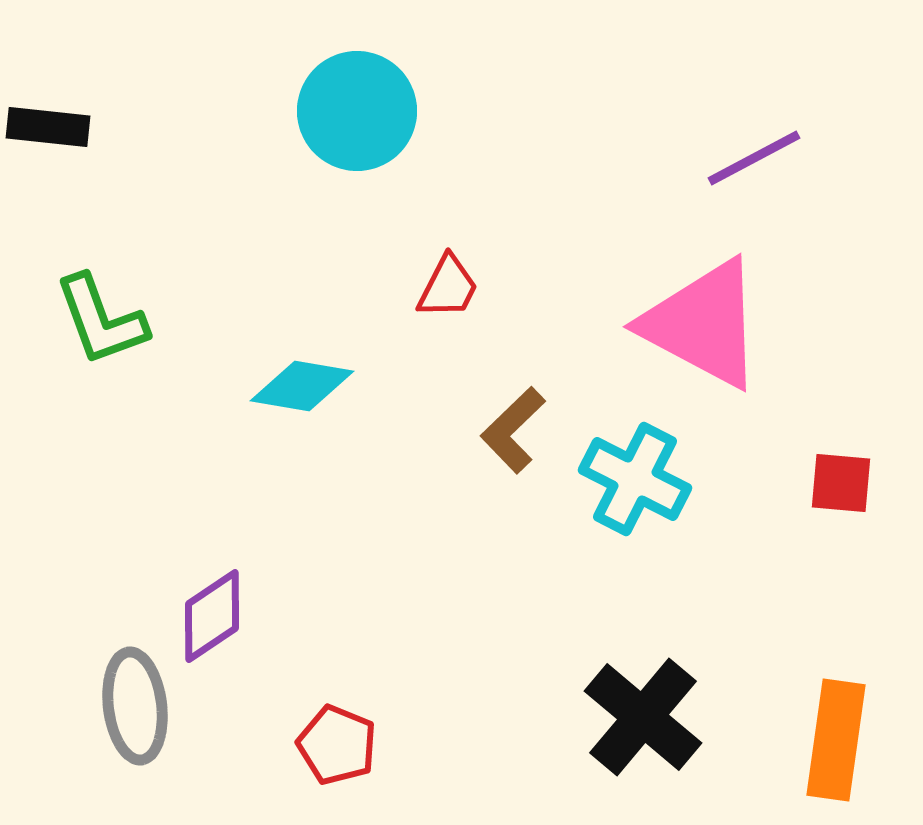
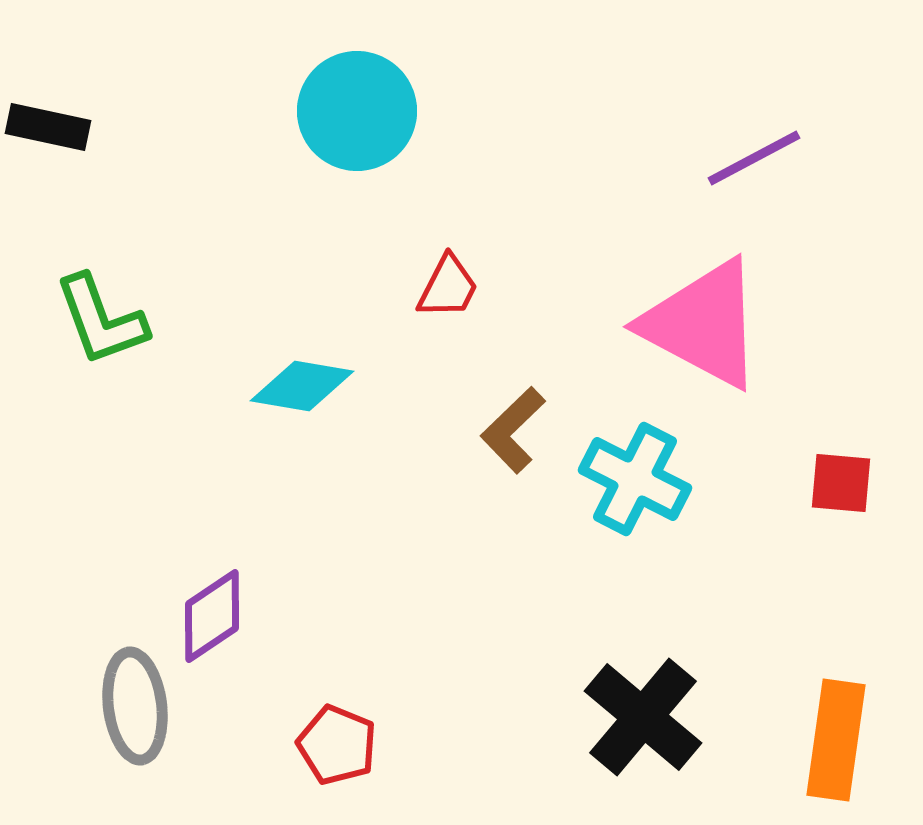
black rectangle: rotated 6 degrees clockwise
